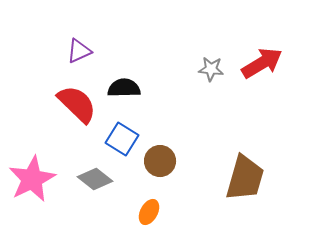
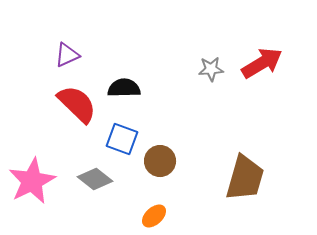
purple triangle: moved 12 px left, 4 px down
gray star: rotated 10 degrees counterclockwise
blue square: rotated 12 degrees counterclockwise
pink star: moved 2 px down
orange ellipse: moved 5 px right, 4 px down; rotated 20 degrees clockwise
